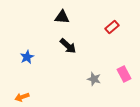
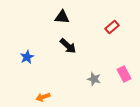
orange arrow: moved 21 px right
